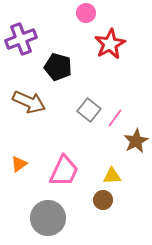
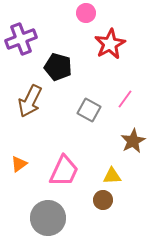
brown arrow: moved 1 px right, 1 px up; rotated 92 degrees clockwise
gray square: rotated 10 degrees counterclockwise
pink line: moved 10 px right, 19 px up
brown star: moved 3 px left
